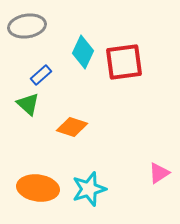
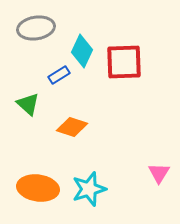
gray ellipse: moved 9 px right, 2 px down
cyan diamond: moved 1 px left, 1 px up
red square: rotated 6 degrees clockwise
blue rectangle: moved 18 px right; rotated 10 degrees clockwise
pink triangle: rotated 25 degrees counterclockwise
